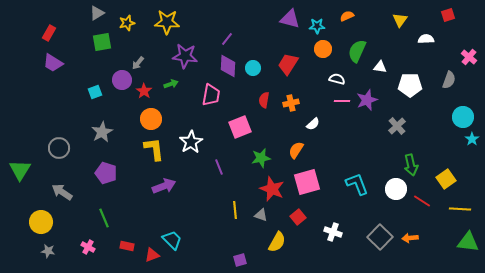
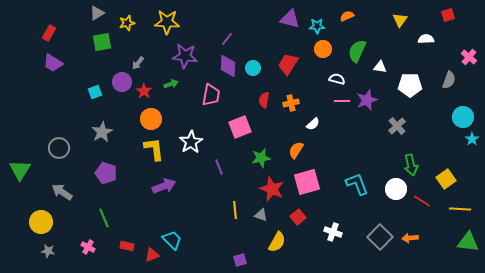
purple circle at (122, 80): moved 2 px down
